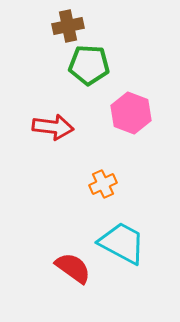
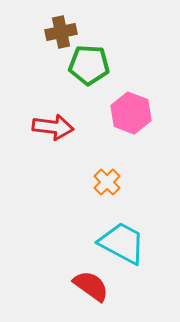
brown cross: moved 7 px left, 6 px down
orange cross: moved 4 px right, 2 px up; rotated 20 degrees counterclockwise
red semicircle: moved 18 px right, 18 px down
